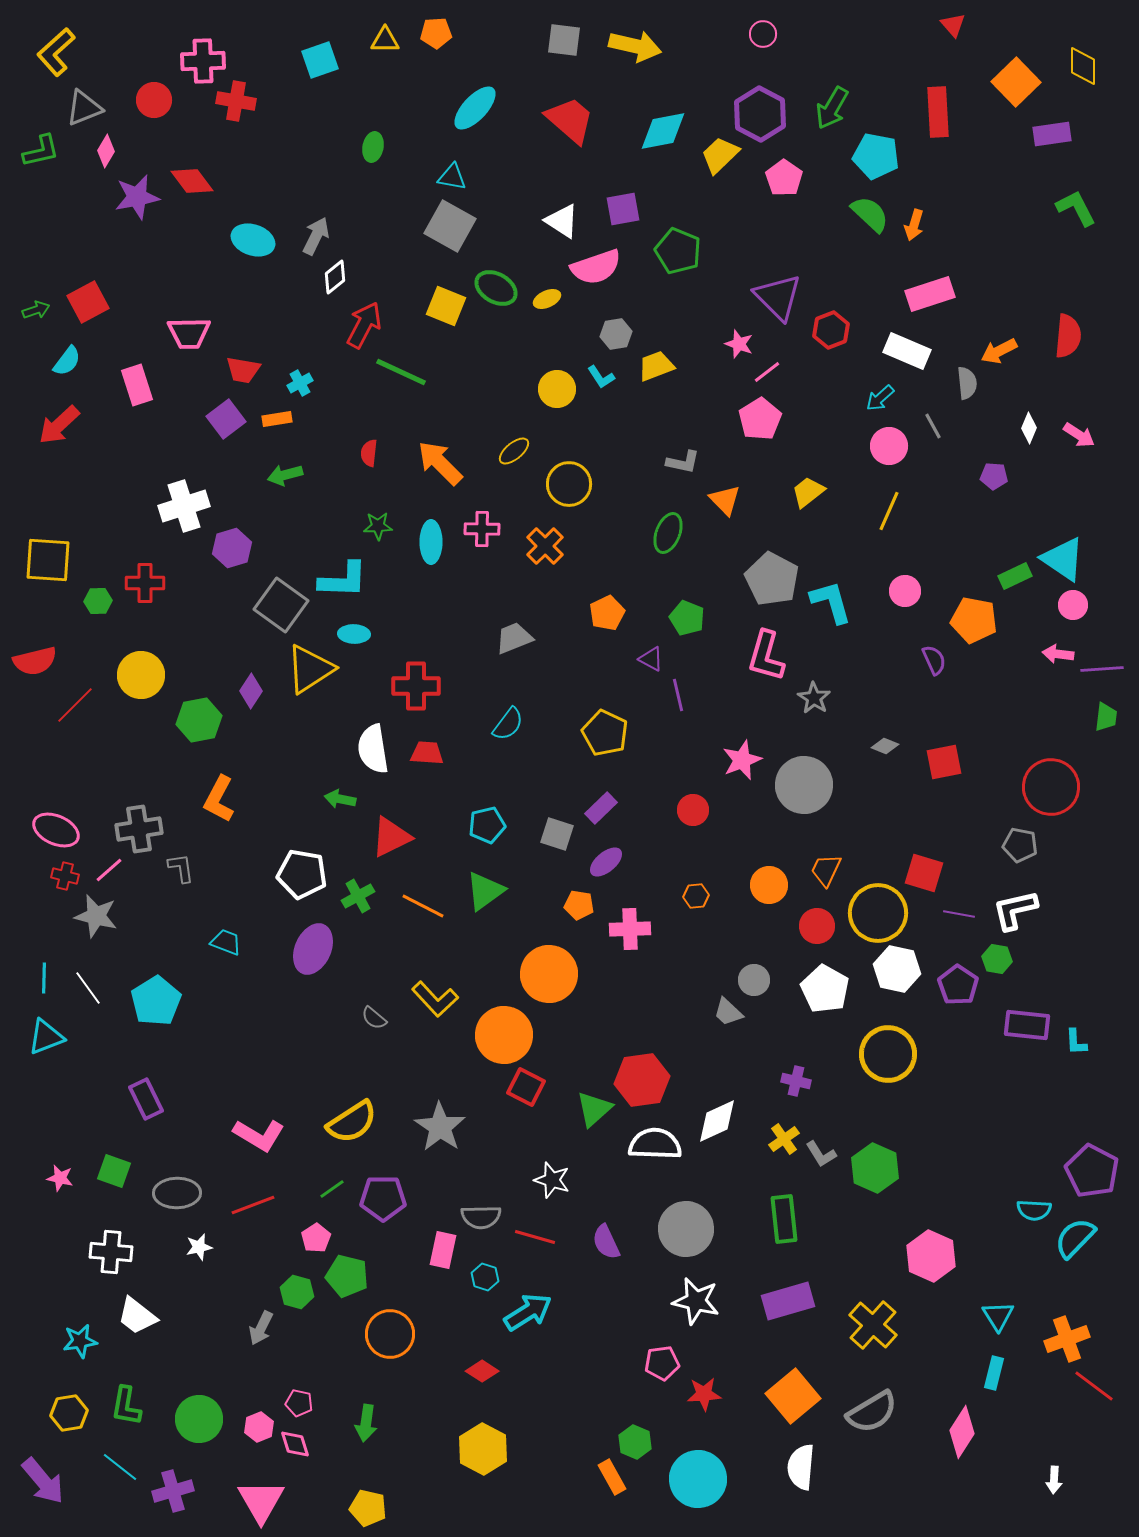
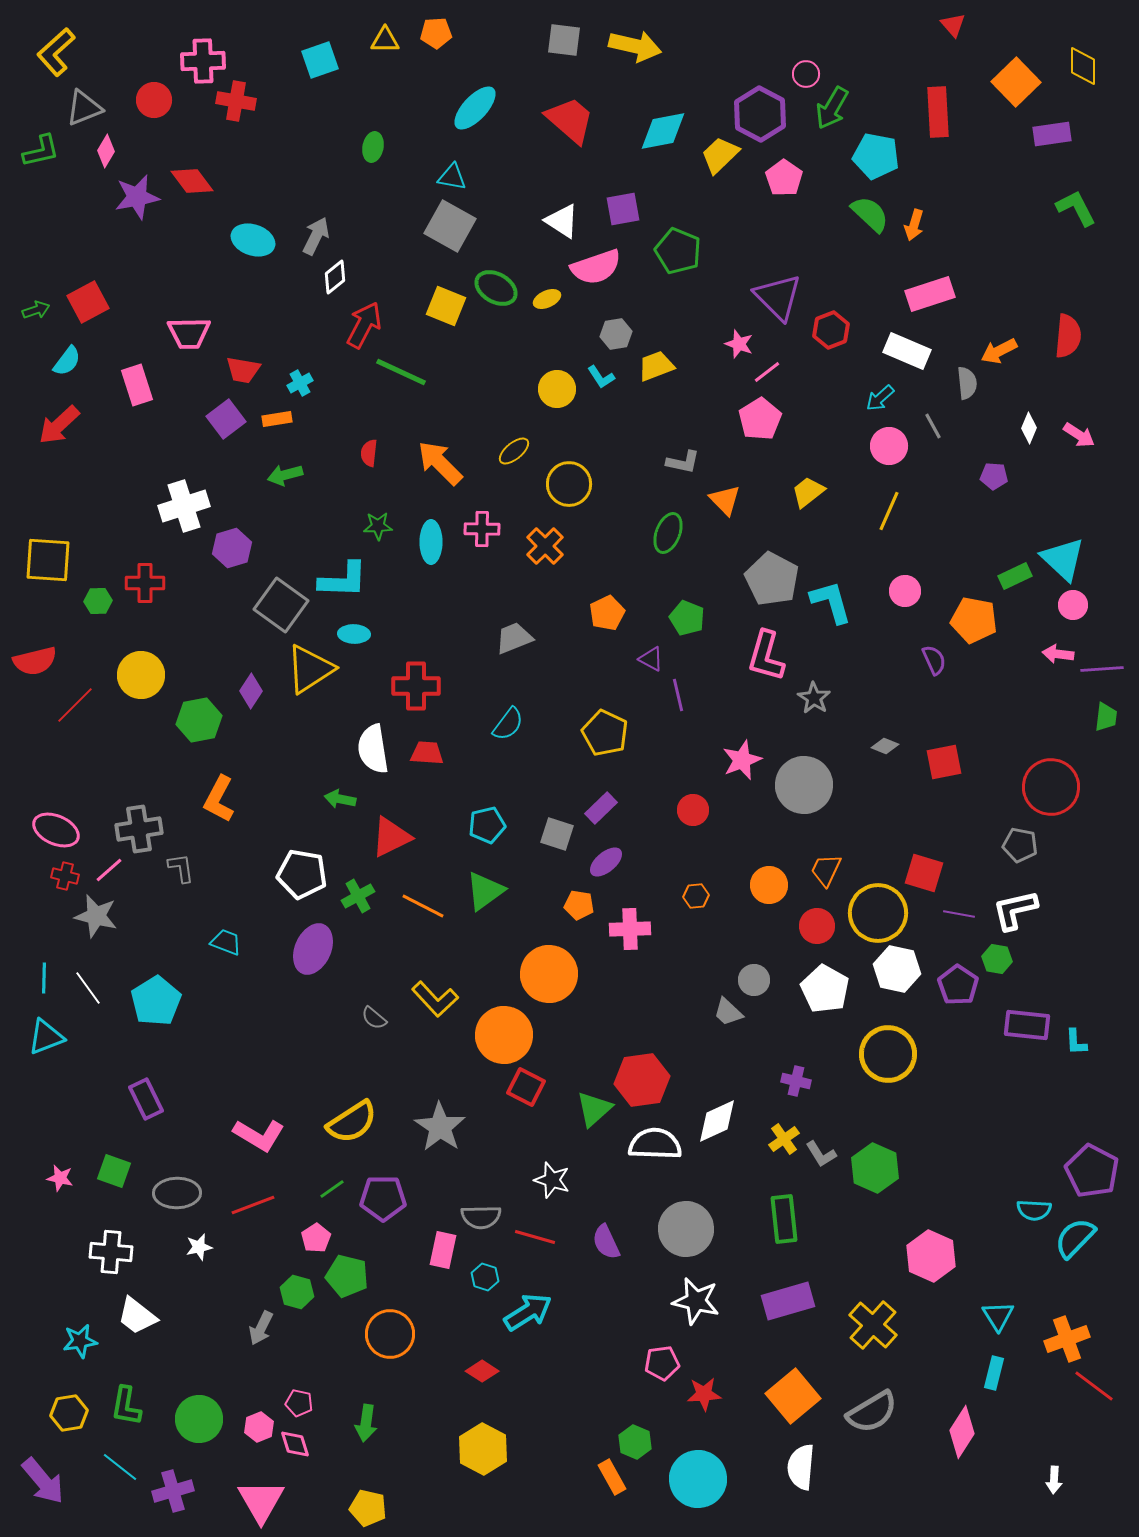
pink circle at (763, 34): moved 43 px right, 40 px down
cyan triangle at (1063, 559): rotated 9 degrees clockwise
